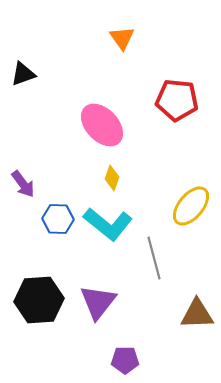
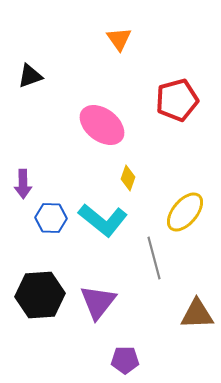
orange triangle: moved 3 px left, 1 px down
black triangle: moved 7 px right, 2 px down
red pentagon: rotated 21 degrees counterclockwise
pink ellipse: rotated 9 degrees counterclockwise
yellow diamond: moved 16 px right
purple arrow: rotated 36 degrees clockwise
yellow ellipse: moved 6 px left, 6 px down
blue hexagon: moved 7 px left, 1 px up
cyan L-shape: moved 5 px left, 4 px up
black hexagon: moved 1 px right, 5 px up
